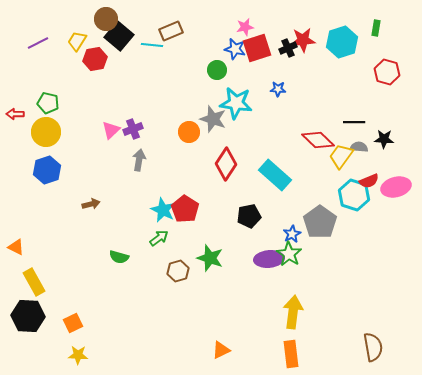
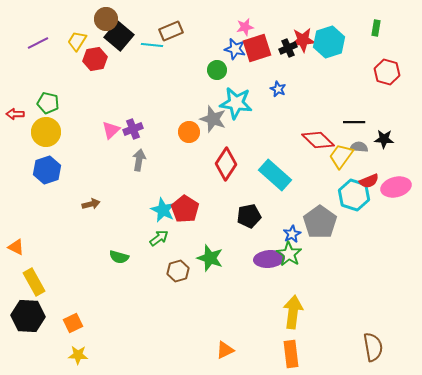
cyan hexagon at (342, 42): moved 13 px left
blue star at (278, 89): rotated 21 degrees clockwise
orange triangle at (221, 350): moved 4 px right
